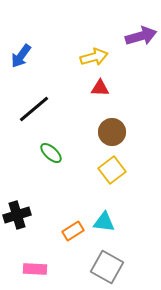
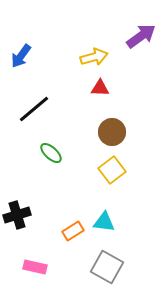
purple arrow: rotated 20 degrees counterclockwise
pink rectangle: moved 2 px up; rotated 10 degrees clockwise
